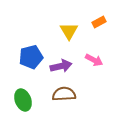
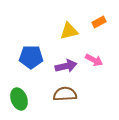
yellow triangle: rotated 48 degrees clockwise
blue pentagon: rotated 15 degrees clockwise
purple arrow: moved 5 px right
brown semicircle: moved 1 px right
green ellipse: moved 4 px left, 1 px up
